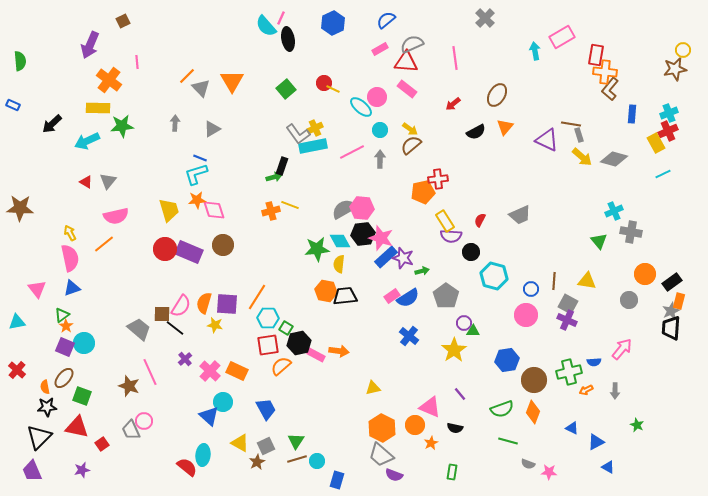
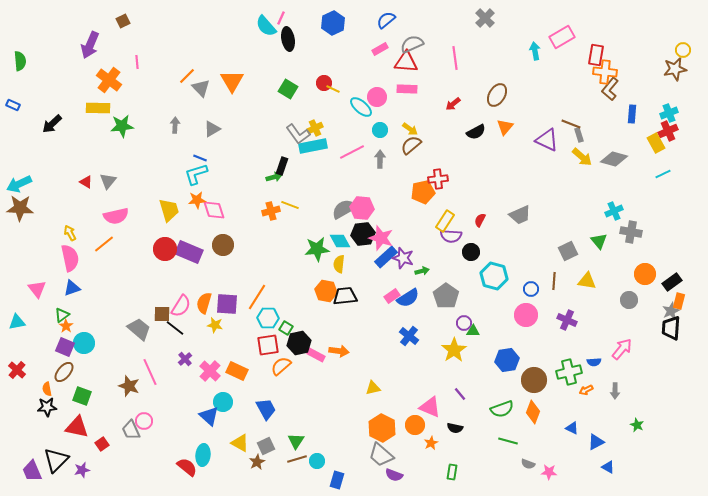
green square at (286, 89): moved 2 px right; rotated 18 degrees counterclockwise
pink rectangle at (407, 89): rotated 36 degrees counterclockwise
gray arrow at (175, 123): moved 2 px down
brown line at (571, 124): rotated 12 degrees clockwise
cyan arrow at (87, 141): moved 68 px left, 43 px down
yellow rectangle at (445, 221): rotated 65 degrees clockwise
gray square at (568, 304): moved 53 px up; rotated 36 degrees clockwise
brown ellipse at (64, 378): moved 6 px up
orange semicircle at (45, 387): moved 2 px right, 2 px down
black triangle at (39, 437): moved 17 px right, 23 px down
